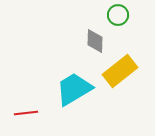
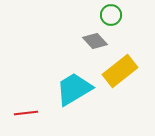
green circle: moved 7 px left
gray diamond: rotated 45 degrees counterclockwise
